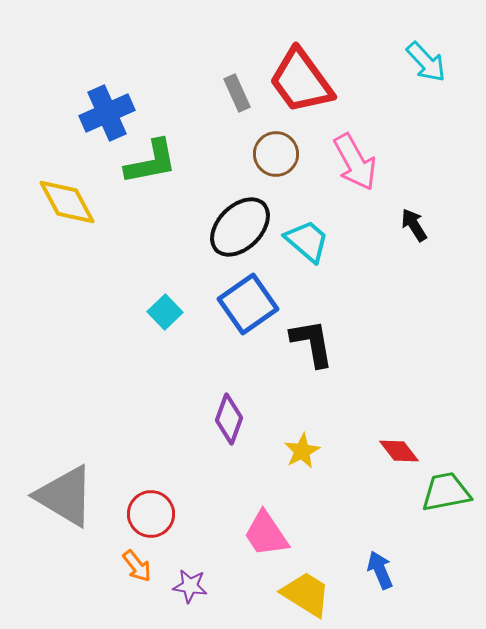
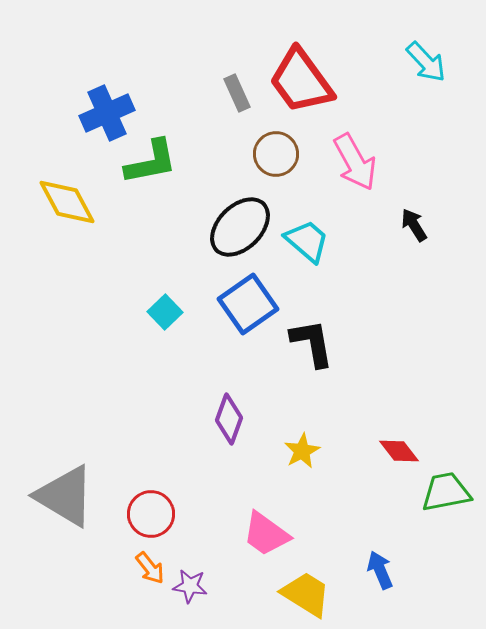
pink trapezoid: rotated 20 degrees counterclockwise
orange arrow: moved 13 px right, 2 px down
